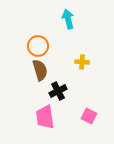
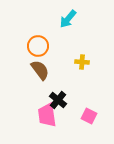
cyan arrow: rotated 126 degrees counterclockwise
brown semicircle: rotated 20 degrees counterclockwise
black cross: moved 9 px down; rotated 24 degrees counterclockwise
pink trapezoid: moved 2 px right, 2 px up
